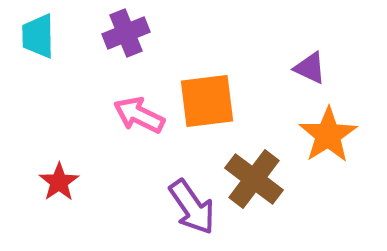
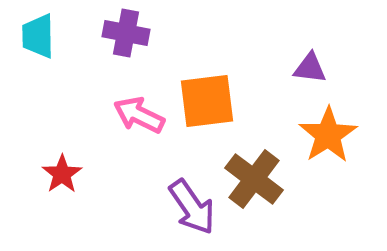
purple cross: rotated 33 degrees clockwise
purple triangle: rotated 18 degrees counterclockwise
red star: moved 3 px right, 8 px up
